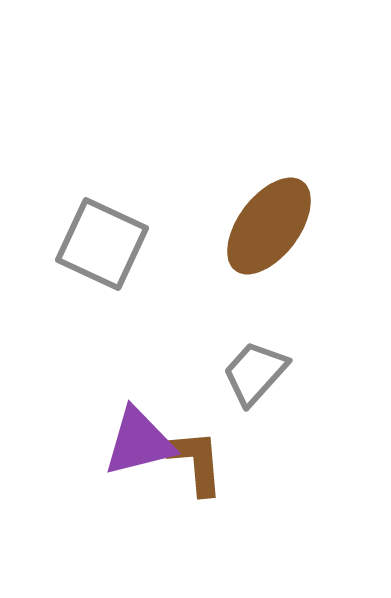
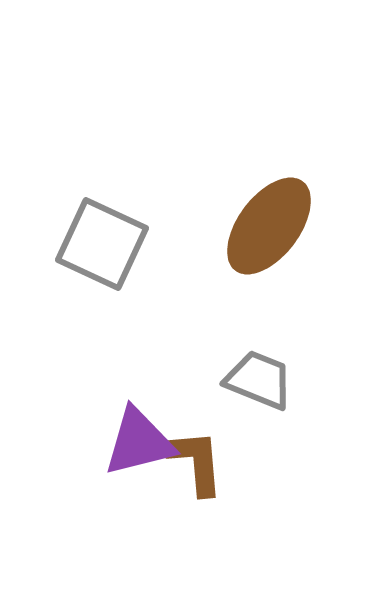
gray trapezoid: moved 4 px right, 7 px down; rotated 70 degrees clockwise
